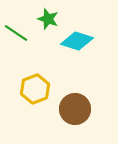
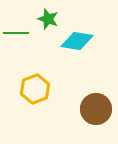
green line: rotated 35 degrees counterclockwise
cyan diamond: rotated 8 degrees counterclockwise
brown circle: moved 21 px right
